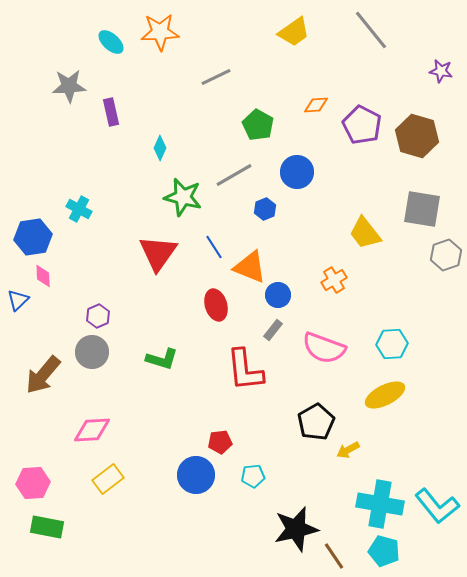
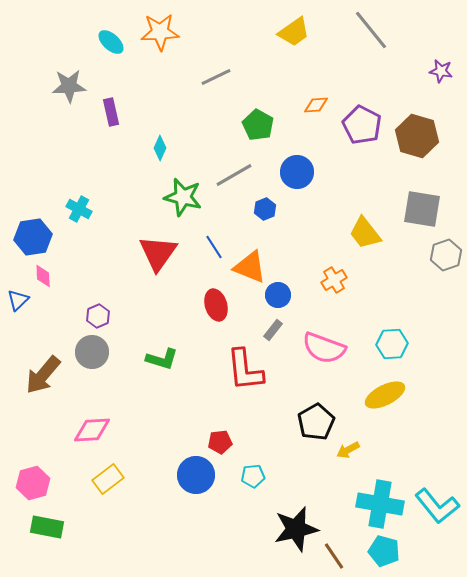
pink hexagon at (33, 483): rotated 12 degrees counterclockwise
